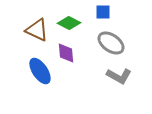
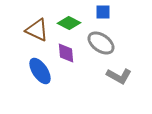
gray ellipse: moved 10 px left
